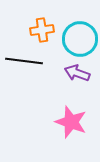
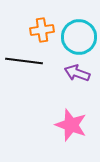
cyan circle: moved 1 px left, 2 px up
pink star: moved 3 px down
